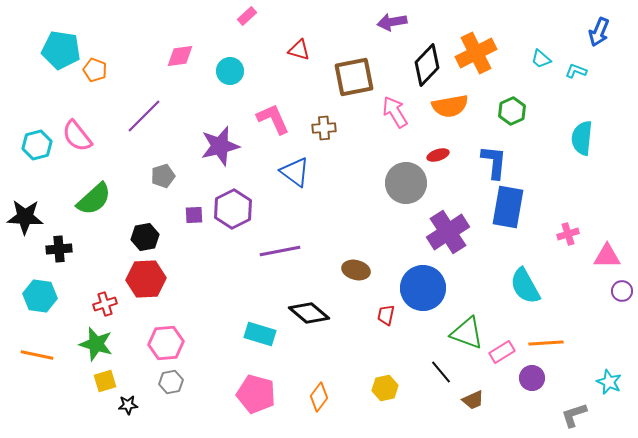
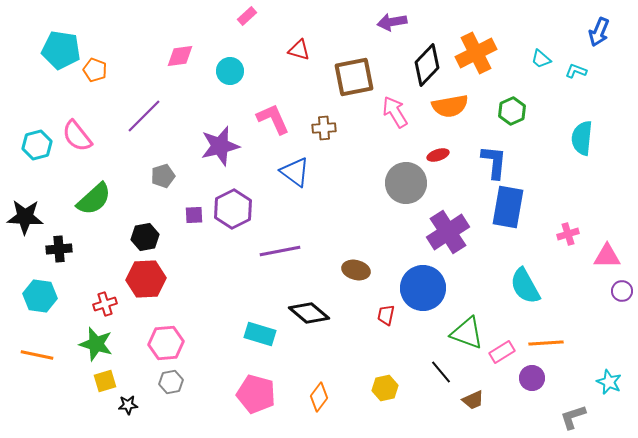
gray L-shape at (574, 415): moved 1 px left, 2 px down
